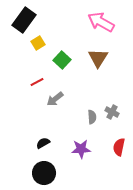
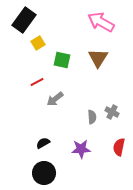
green square: rotated 30 degrees counterclockwise
